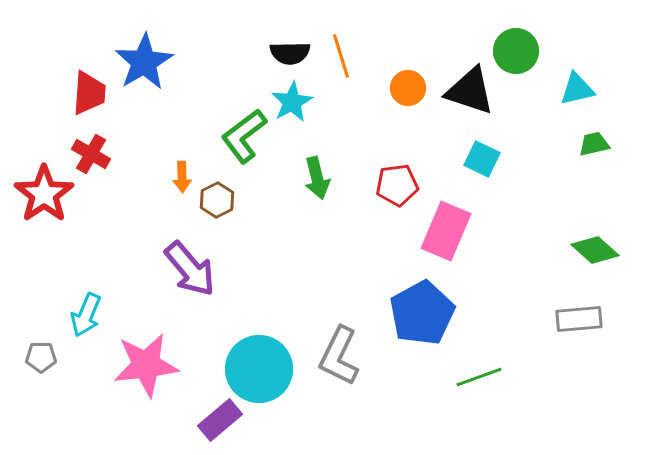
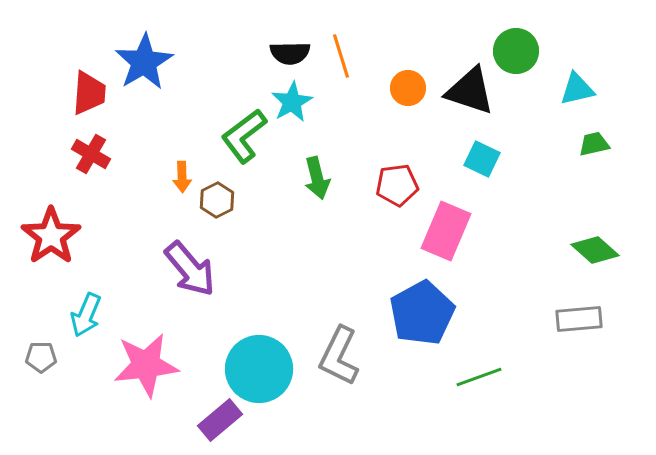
red star: moved 7 px right, 42 px down
